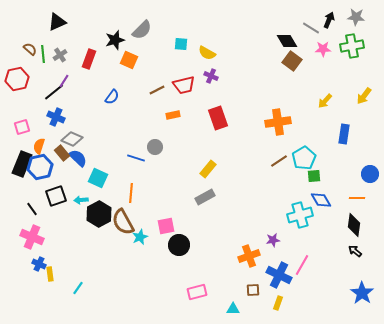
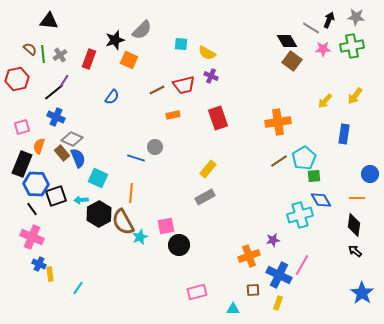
black triangle at (57, 22): moved 8 px left, 1 px up; rotated 30 degrees clockwise
yellow arrow at (364, 96): moved 9 px left
blue semicircle at (78, 158): rotated 24 degrees clockwise
blue hexagon at (40, 167): moved 4 px left, 17 px down; rotated 15 degrees clockwise
